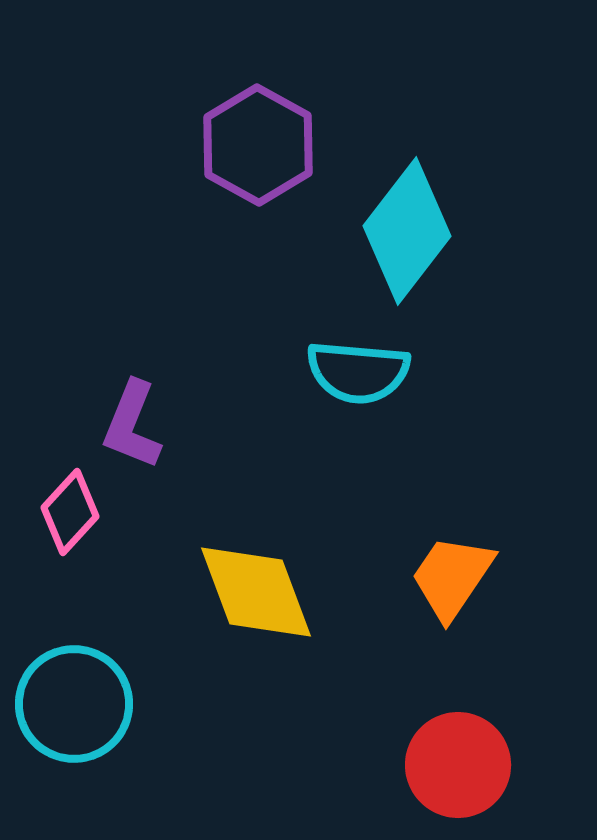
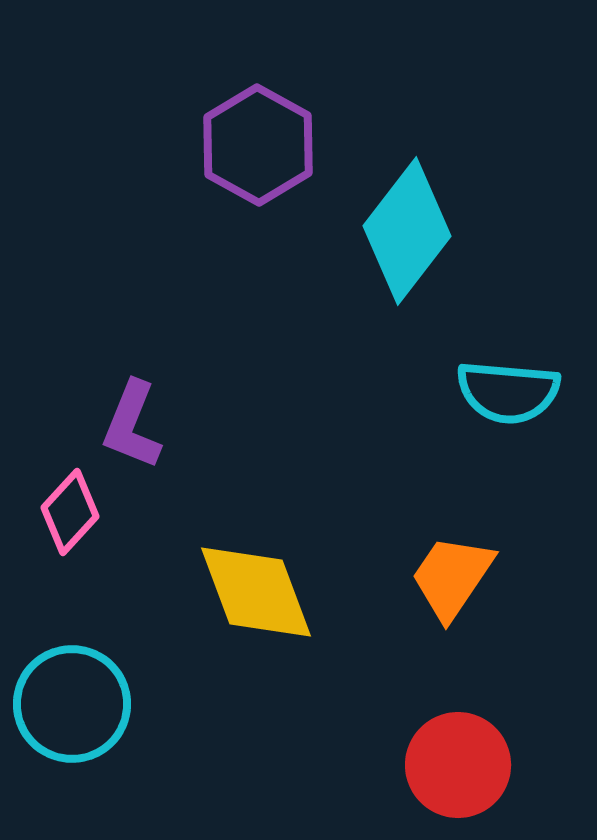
cyan semicircle: moved 150 px right, 20 px down
cyan circle: moved 2 px left
